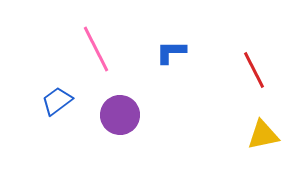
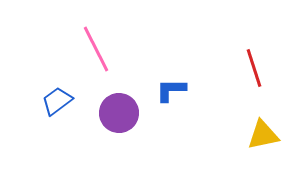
blue L-shape: moved 38 px down
red line: moved 2 px up; rotated 9 degrees clockwise
purple circle: moved 1 px left, 2 px up
